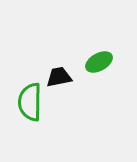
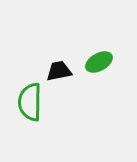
black trapezoid: moved 6 px up
